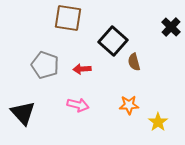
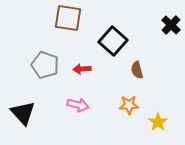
black cross: moved 2 px up
brown semicircle: moved 3 px right, 8 px down
